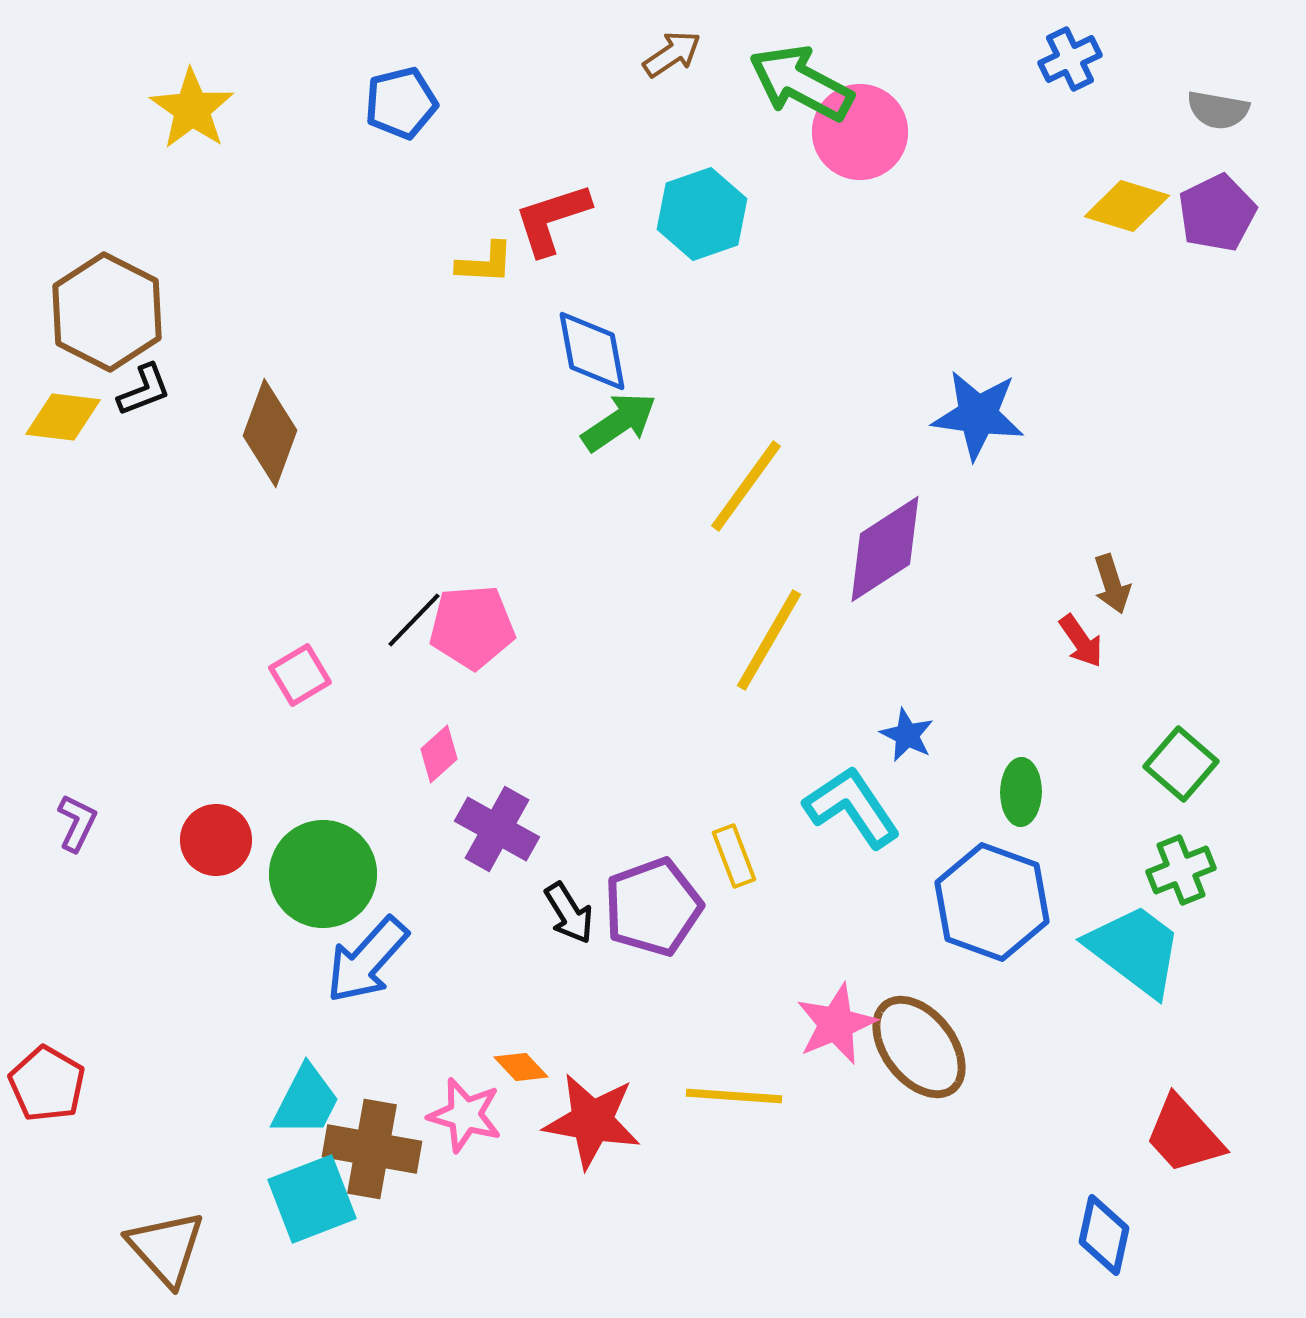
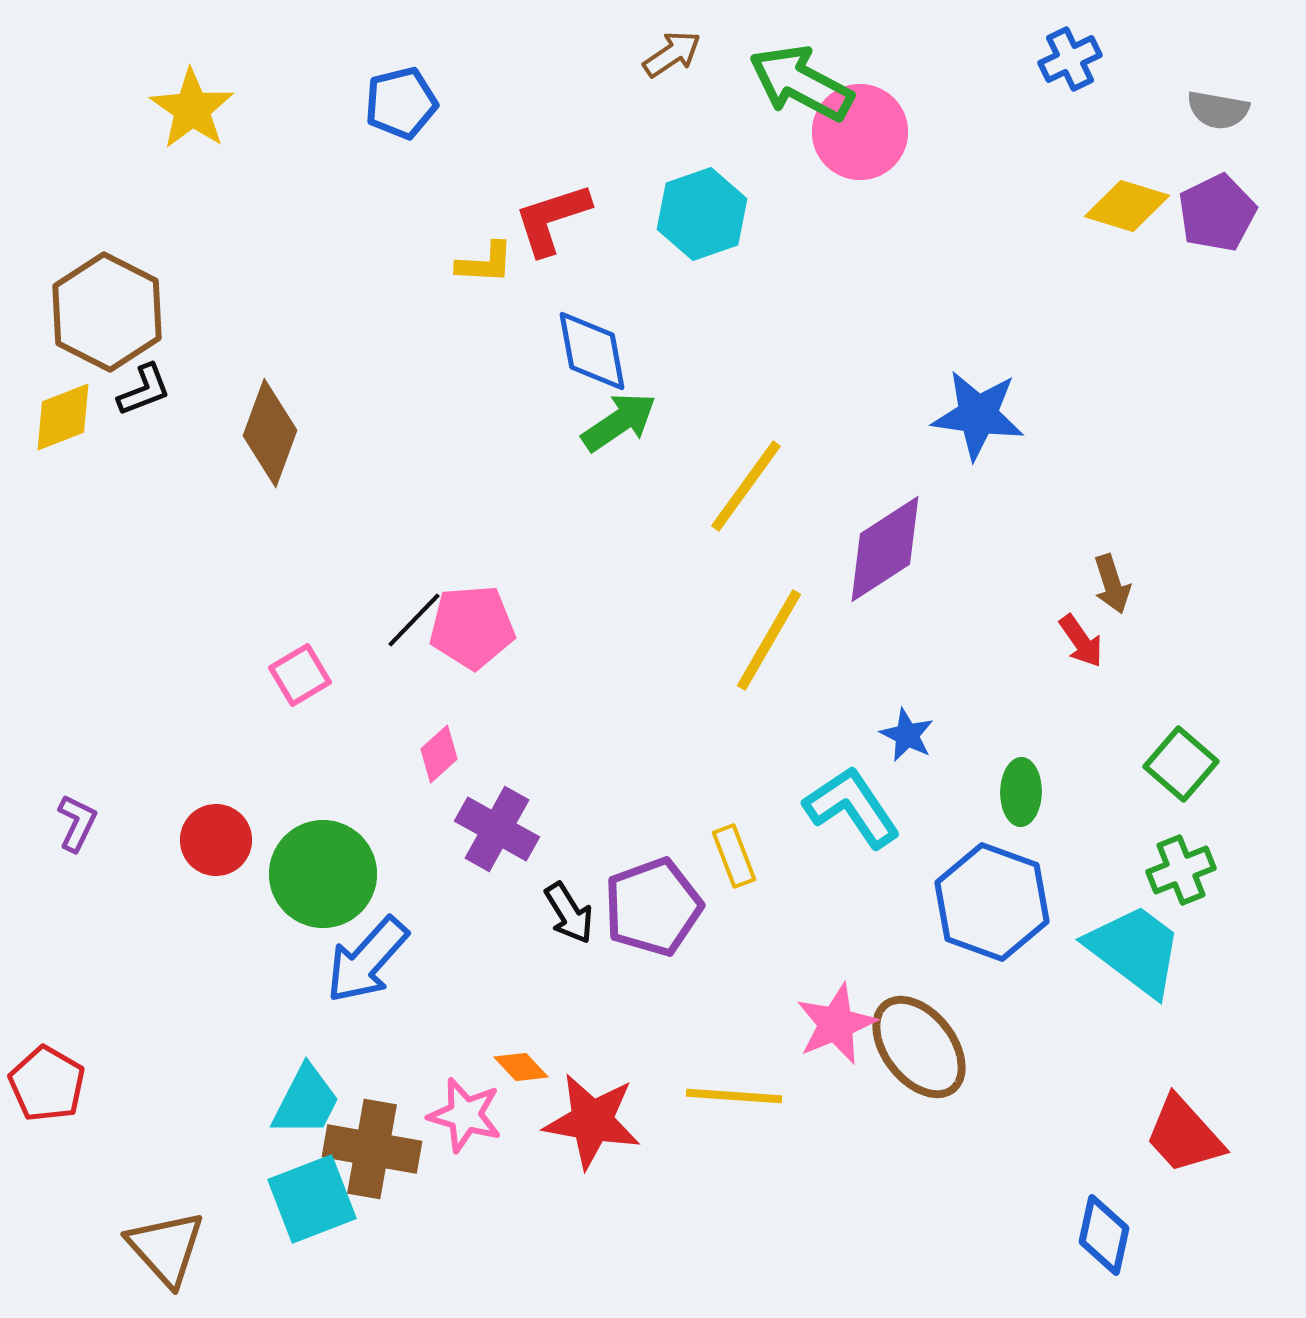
yellow diamond at (63, 417): rotated 28 degrees counterclockwise
